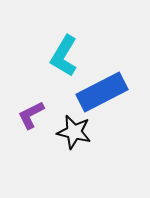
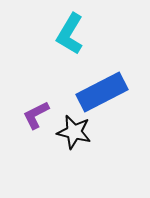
cyan L-shape: moved 6 px right, 22 px up
purple L-shape: moved 5 px right
